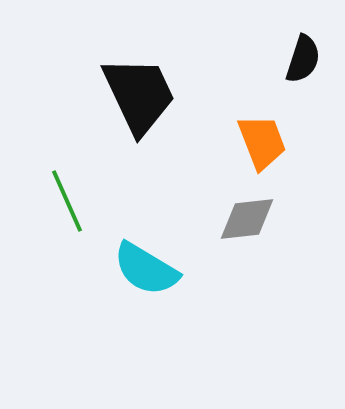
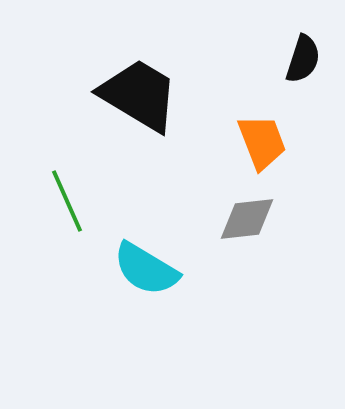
black trapezoid: rotated 34 degrees counterclockwise
